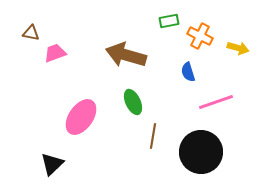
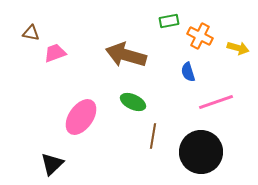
green ellipse: rotated 40 degrees counterclockwise
